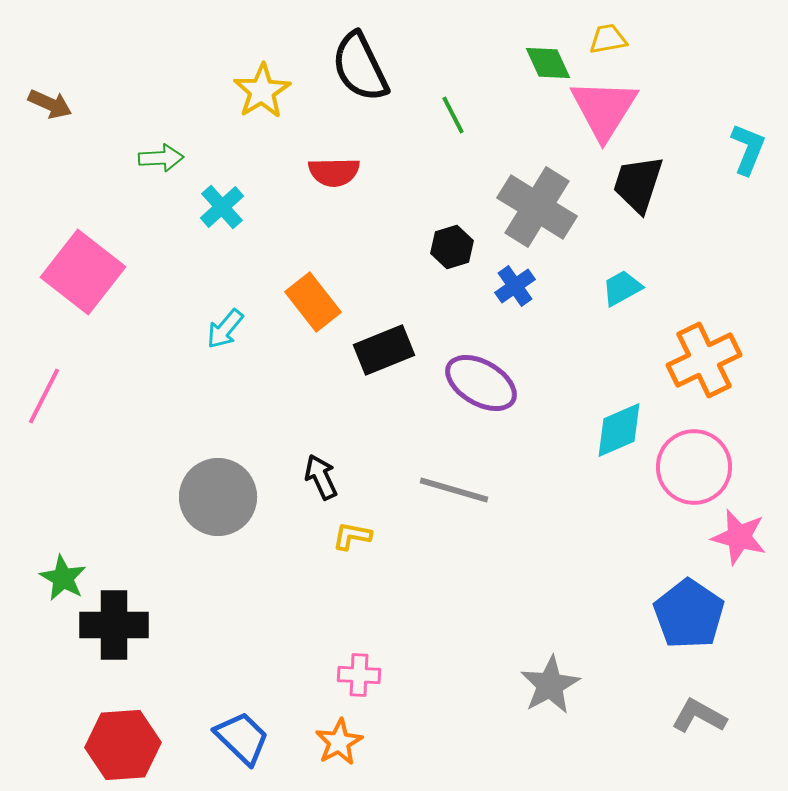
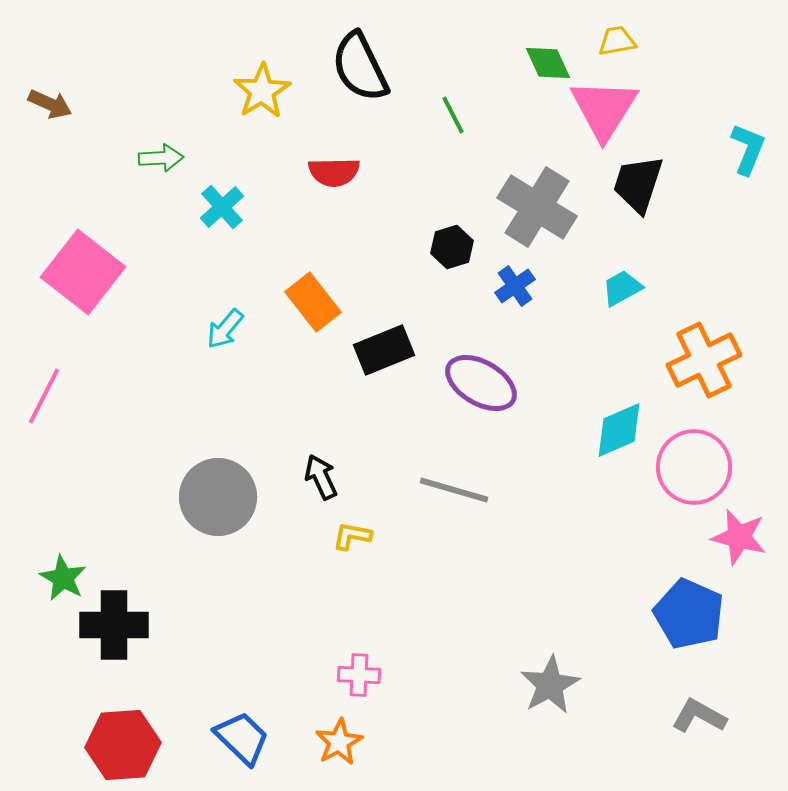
yellow trapezoid: moved 9 px right, 2 px down
blue pentagon: rotated 10 degrees counterclockwise
